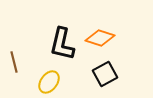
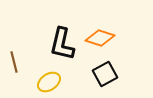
yellow ellipse: rotated 20 degrees clockwise
